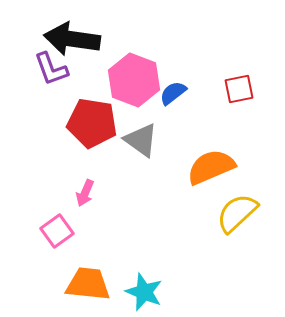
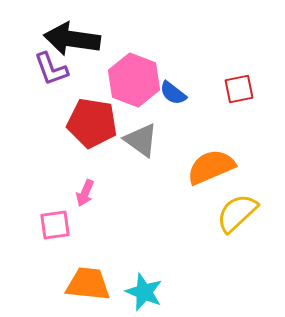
blue semicircle: rotated 104 degrees counterclockwise
pink square: moved 2 px left, 6 px up; rotated 28 degrees clockwise
